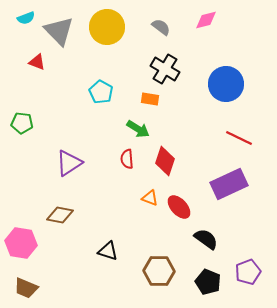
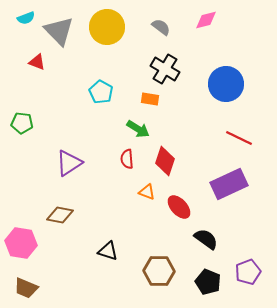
orange triangle: moved 3 px left, 6 px up
